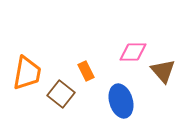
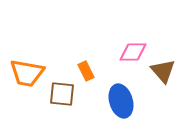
orange trapezoid: rotated 90 degrees clockwise
brown square: moved 1 px right; rotated 32 degrees counterclockwise
